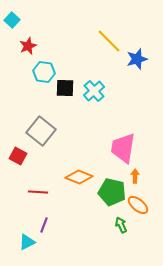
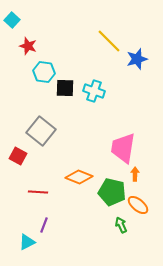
red star: rotated 30 degrees counterclockwise
cyan cross: rotated 30 degrees counterclockwise
orange arrow: moved 2 px up
